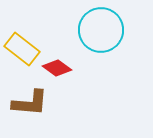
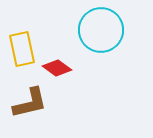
yellow rectangle: rotated 40 degrees clockwise
brown L-shape: rotated 18 degrees counterclockwise
